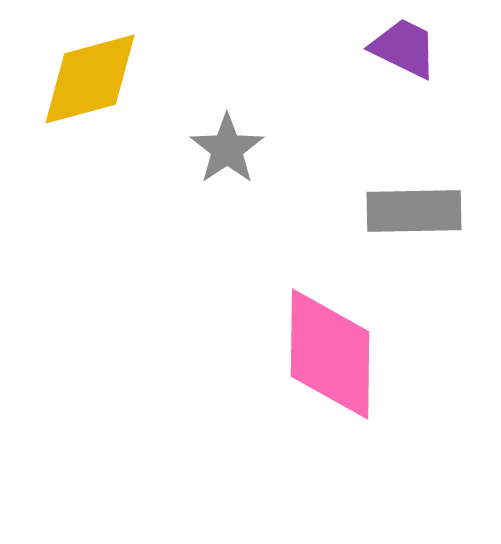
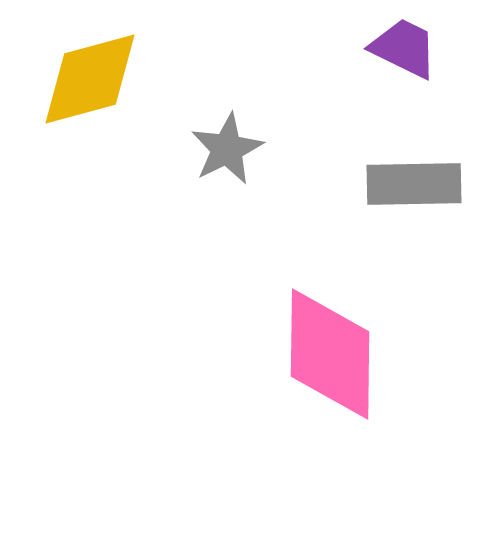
gray star: rotated 8 degrees clockwise
gray rectangle: moved 27 px up
